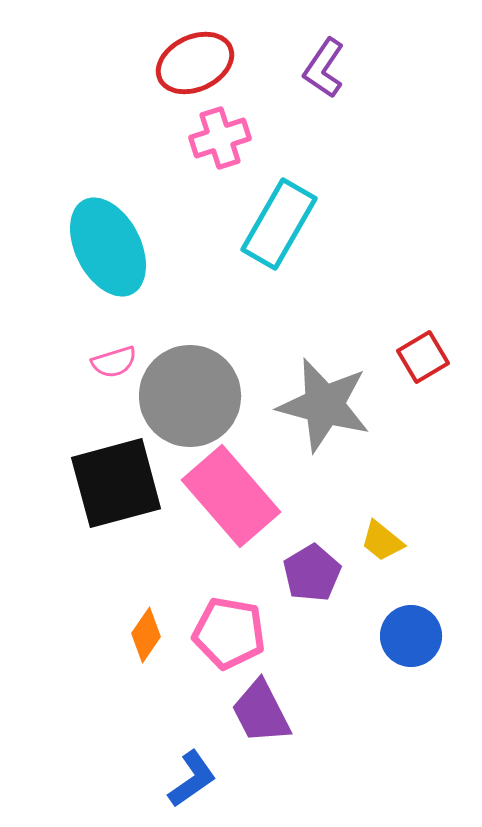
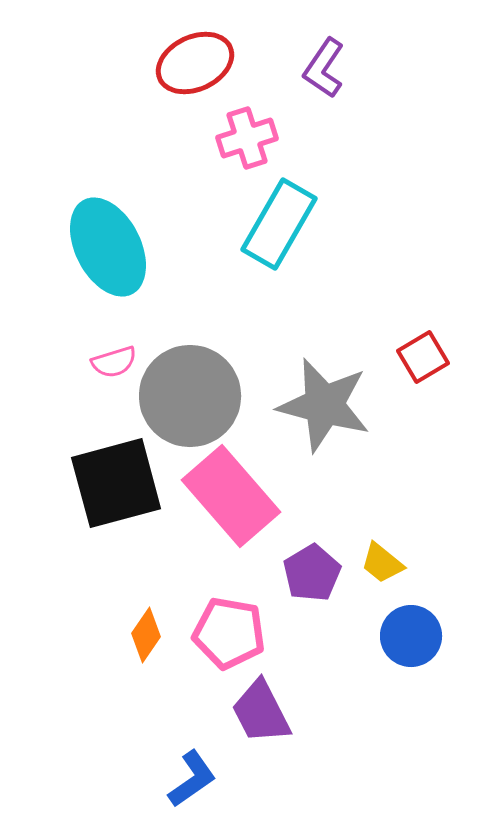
pink cross: moved 27 px right
yellow trapezoid: moved 22 px down
